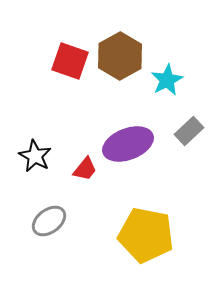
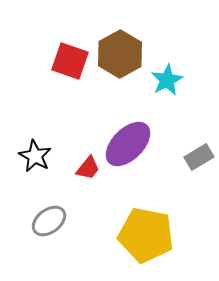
brown hexagon: moved 2 px up
gray rectangle: moved 10 px right, 26 px down; rotated 12 degrees clockwise
purple ellipse: rotated 24 degrees counterclockwise
red trapezoid: moved 3 px right, 1 px up
